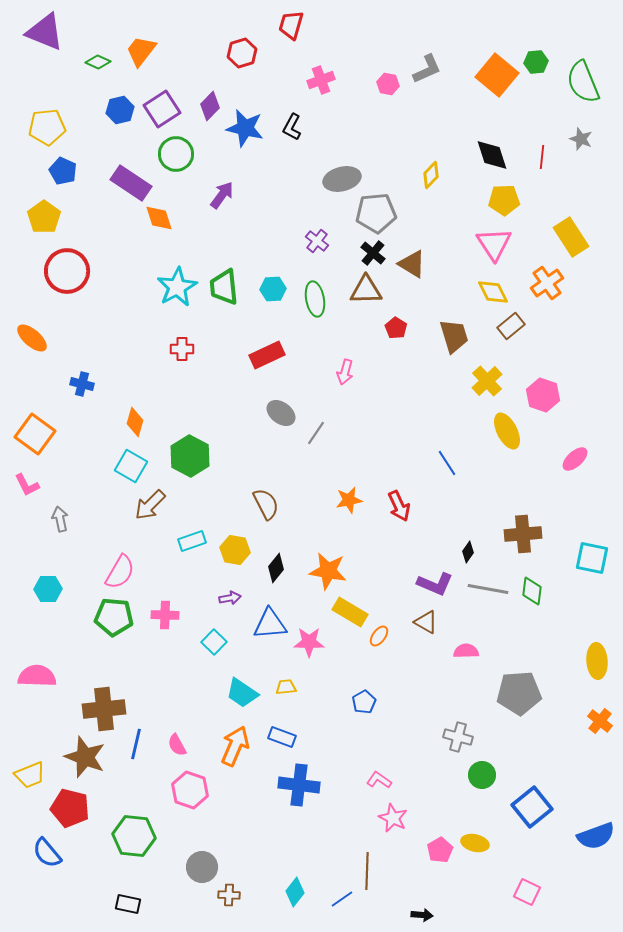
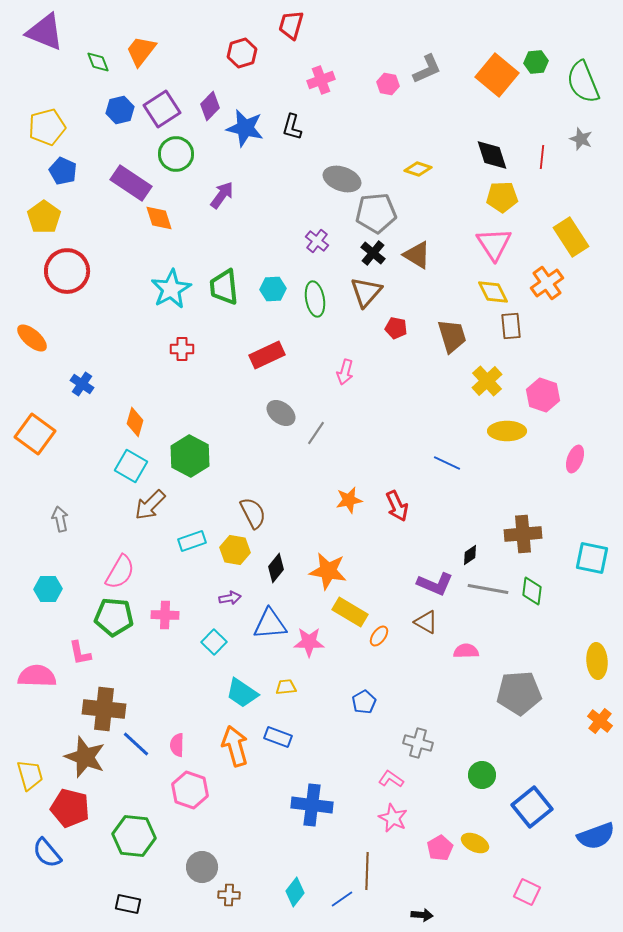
green diamond at (98, 62): rotated 45 degrees clockwise
yellow pentagon at (47, 127): rotated 9 degrees counterclockwise
black L-shape at (292, 127): rotated 12 degrees counterclockwise
yellow diamond at (431, 175): moved 13 px left, 6 px up; rotated 64 degrees clockwise
gray ellipse at (342, 179): rotated 33 degrees clockwise
yellow pentagon at (504, 200): moved 2 px left, 3 px up
brown triangle at (412, 264): moved 5 px right, 9 px up
cyan star at (177, 287): moved 6 px left, 2 px down
brown triangle at (366, 290): moved 2 px down; rotated 48 degrees counterclockwise
brown rectangle at (511, 326): rotated 56 degrees counterclockwise
red pentagon at (396, 328): rotated 20 degrees counterclockwise
brown trapezoid at (454, 336): moved 2 px left
blue cross at (82, 384): rotated 20 degrees clockwise
yellow ellipse at (507, 431): rotated 63 degrees counterclockwise
pink ellipse at (575, 459): rotated 28 degrees counterclockwise
blue line at (447, 463): rotated 32 degrees counterclockwise
pink L-shape at (27, 485): moved 53 px right, 168 px down; rotated 16 degrees clockwise
brown semicircle at (266, 504): moved 13 px left, 9 px down
red arrow at (399, 506): moved 2 px left
black diamond at (468, 552): moved 2 px right, 3 px down; rotated 20 degrees clockwise
brown cross at (104, 709): rotated 12 degrees clockwise
blue rectangle at (282, 737): moved 4 px left
gray cross at (458, 737): moved 40 px left, 6 px down
blue line at (136, 744): rotated 60 degrees counterclockwise
pink semicircle at (177, 745): rotated 30 degrees clockwise
orange arrow at (235, 746): rotated 39 degrees counterclockwise
yellow trapezoid at (30, 775): rotated 84 degrees counterclockwise
pink L-shape at (379, 780): moved 12 px right, 1 px up
blue cross at (299, 785): moved 13 px right, 20 px down
yellow ellipse at (475, 843): rotated 12 degrees clockwise
pink pentagon at (440, 850): moved 2 px up
